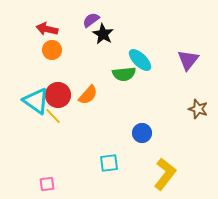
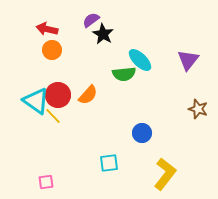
pink square: moved 1 px left, 2 px up
